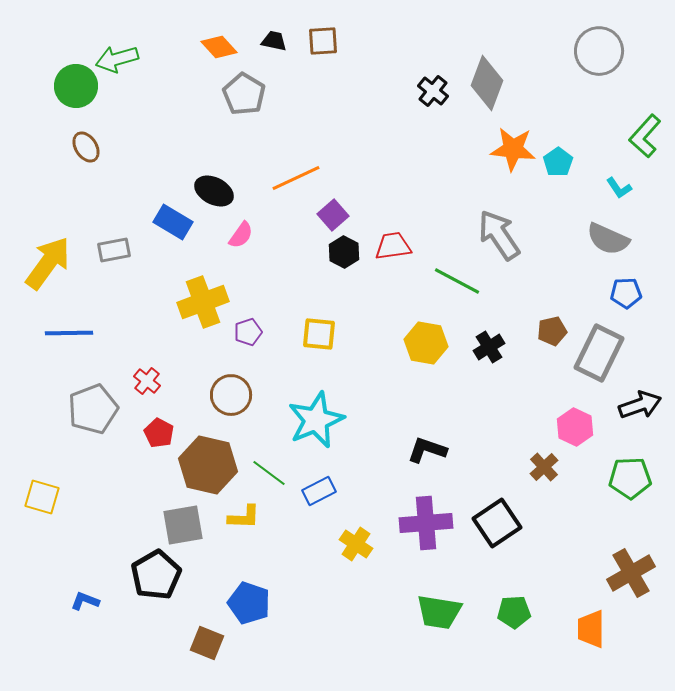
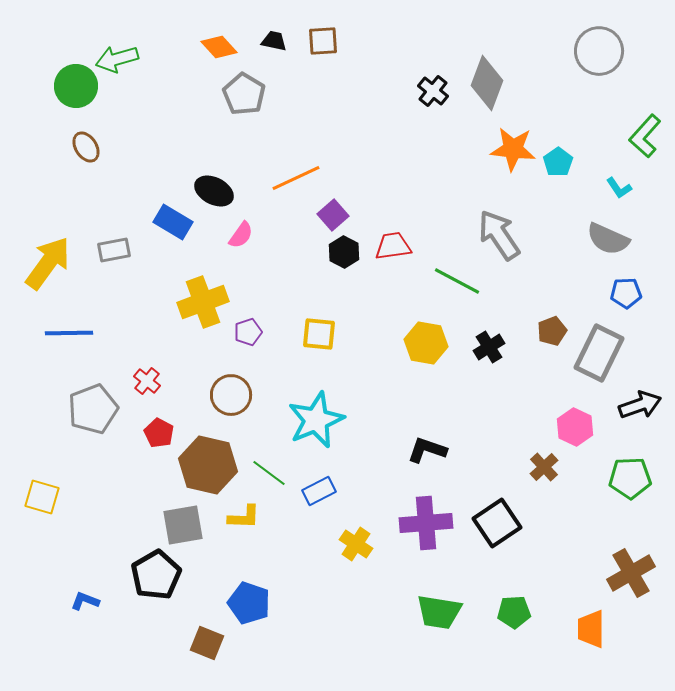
brown pentagon at (552, 331): rotated 8 degrees counterclockwise
